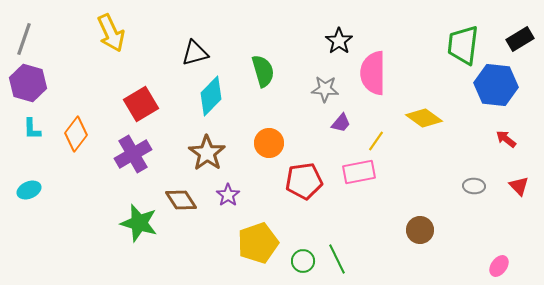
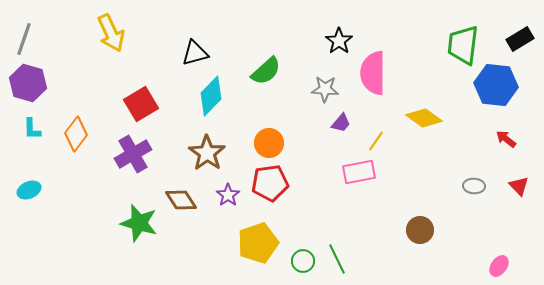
green semicircle: moved 3 px right; rotated 64 degrees clockwise
red pentagon: moved 34 px left, 2 px down
